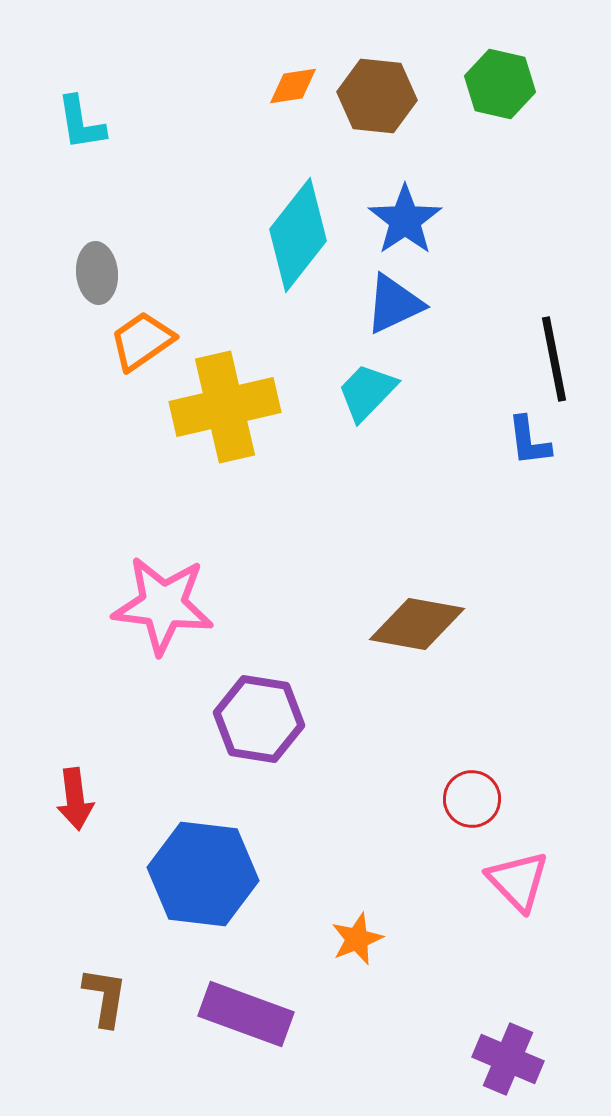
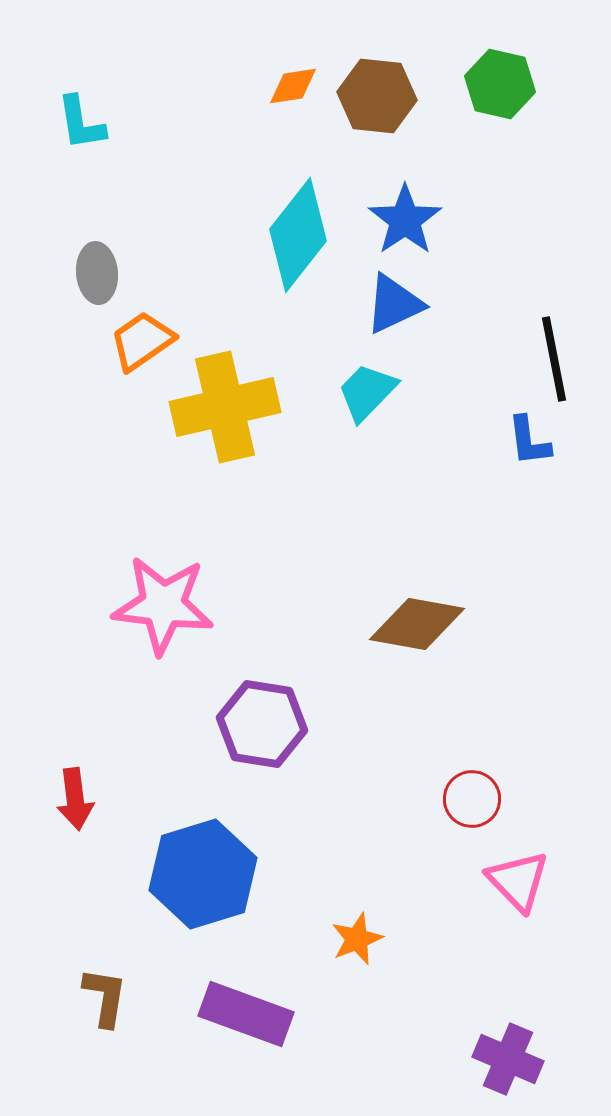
purple hexagon: moved 3 px right, 5 px down
blue hexagon: rotated 24 degrees counterclockwise
